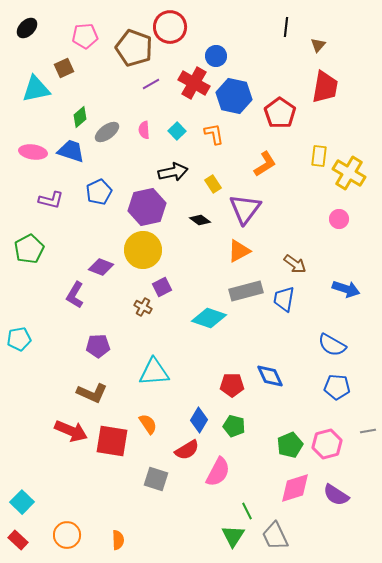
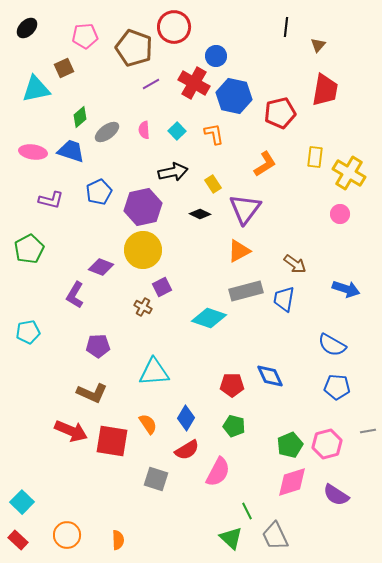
red circle at (170, 27): moved 4 px right
red trapezoid at (325, 87): moved 3 px down
red pentagon at (280, 113): rotated 24 degrees clockwise
yellow rectangle at (319, 156): moved 4 px left, 1 px down
purple hexagon at (147, 207): moved 4 px left
pink circle at (339, 219): moved 1 px right, 5 px up
black diamond at (200, 220): moved 6 px up; rotated 10 degrees counterclockwise
cyan pentagon at (19, 339): moved 9 px right, 7 px up
blue diamond at (199, 420): moved 13 px left, 2 px up
pink diamond at (295, 488): moved 3 px left, 6 px up
green triangle at (233, 536): moved 2 px left, 2 px down; rotated 20 degrees counterclockwise
